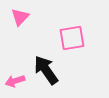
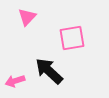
pink triangle: moved 7 px right
black arrow: moved 3 px right, 1 px down; rotated 12 degrees counterclockwise
